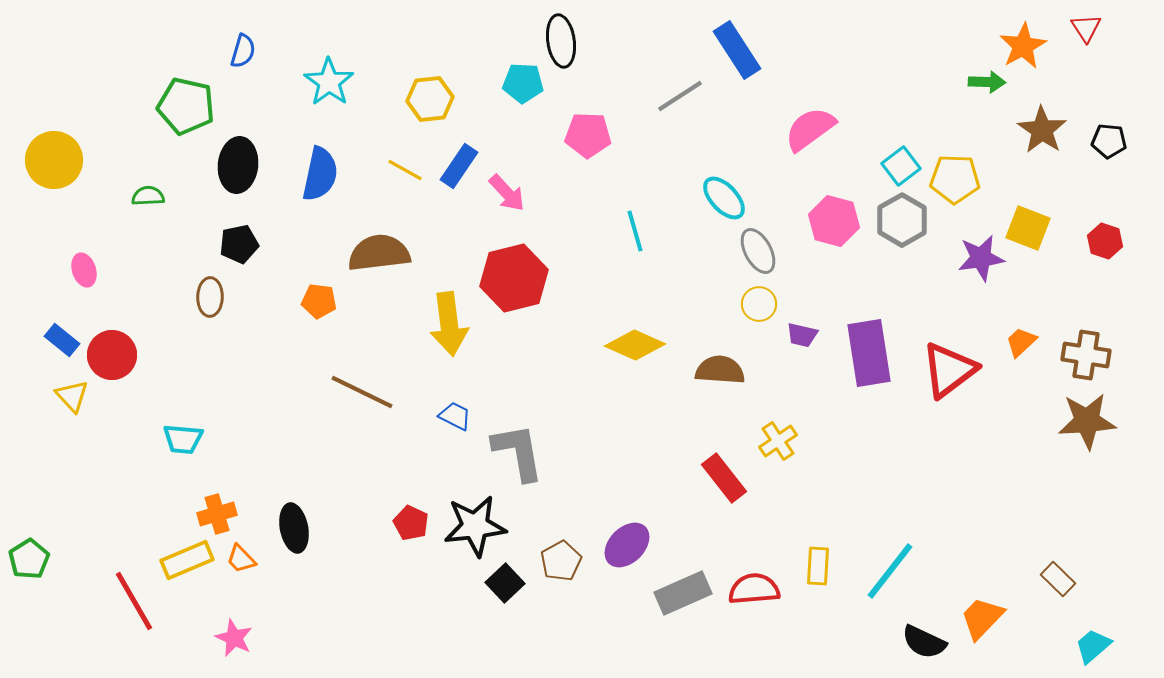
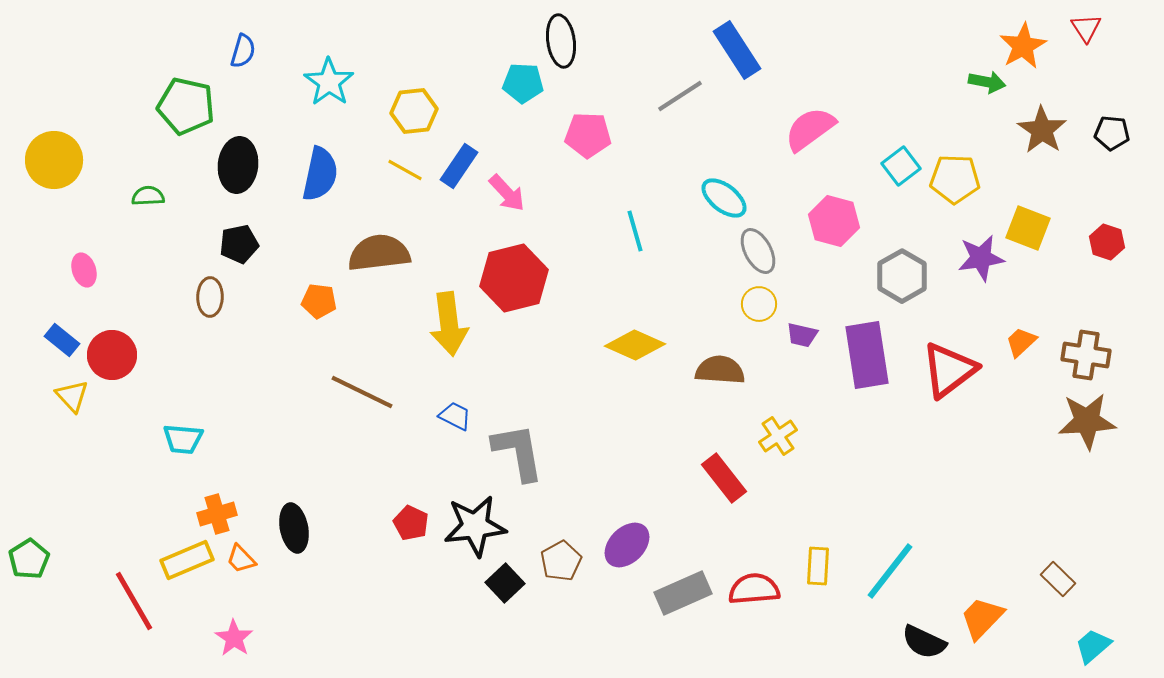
green arrow at (987, 82): rotated 9 degrees clockwise
yellow hexagon at (430, 99): moved 16 px left, 12 px down
black pentagon at (1109, 141): moved 3 px right, 8 px up
cyan ellipse at (724, 198): rotated 9 degrees counterclockwise
gray hexagon at (902, 220): moved 56 px down
red hexagon at (1105, 241): moved 2 px right, 1 px down
purple rectangle at (869, 353): moved 2 px left, 2 px down
yellow cross at (778, 441): moved 5 px up
pink star at (234, 638): rotated 9 degrees clockwise
